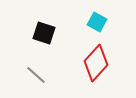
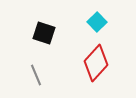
cyan square: rotated 18 degrees clockwise
gray line: rotated 25 degrees clockwise
